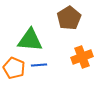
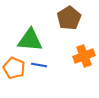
orange cross: moved 2 px right, 1 px up
blue line: rotated 14 degrees clockwise
